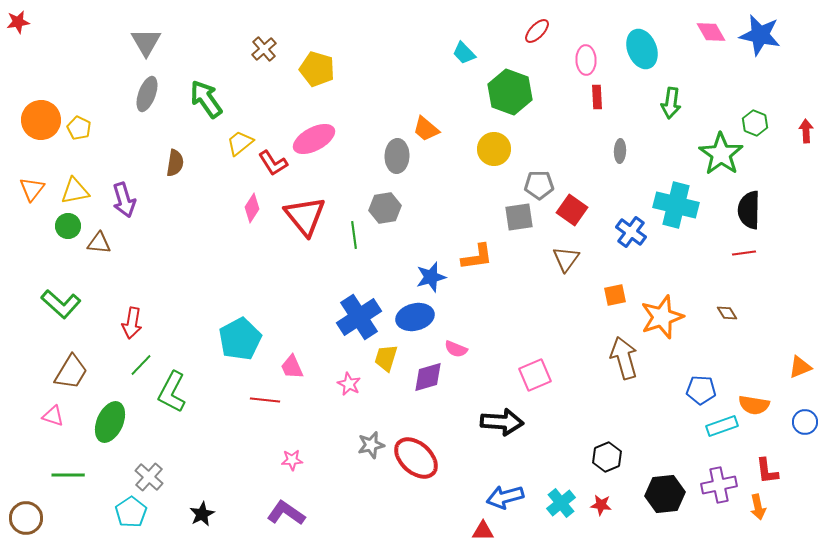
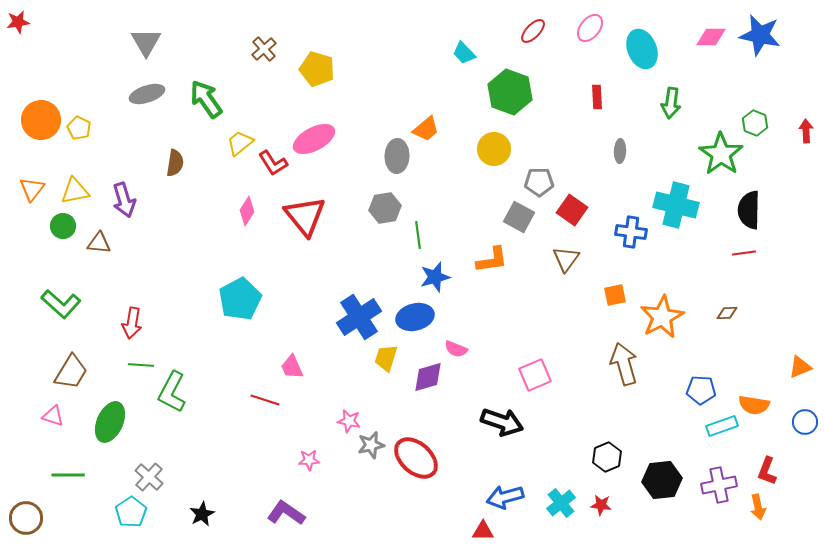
red ellipse at (537, 31): moved 4 px left
pink diamond at (711, 32): moved 5 px down; rotated 60 degrees counterclockwise
pink ellipse at (586, 60): moved 4 px right, 32 px up; rotated 40 degrees clockwise
gray ellipse at (147, 94): rotated 52 degrees clockwise
orange trapezoid at (426, 129): rotated 80 degrees counterclockwise
gray pentagon at (539, 185): moved 3 px up
pink diamond at (252, 208): moved 5 px left, 3 px down
gray square at (519, 217): rotated 36 degrees clockwise
green circle at (68, 226): moved 5 px left
blue cross at (631, 232): rotated 28 degrees counterclockwise
green line at (354, 235): moved 64 px right
orange L-shape at (477, 257): moved 15 px right, 3 px down
blue star at (431, 277): moved 4 px right
brown diamond at (727, 313): rotated 60 degrees counterclockwise
orange star at (662, 317): rotated 9 degrees counterclockwise
cyan pentagon at (240, 339): moved 40 px up
brown arrow at (624, 358): moved 6 px down
green line at (141, 365): rotated 50 degrees clockwise
pink star at (349, 384): moved 37 px down; rotated 15 degrees counterclockwise
red line at (265, 400): rotated 12 degrees clockwise
black arrow at (502, 422): rotated 15 degrees clockwise
pink star at (292, 460): moved 17 px right
red L-shape at (767, 471): rotated 28 degrees clockwise
black hexagon at (665, 494): moved 3 px left, 14 px up
